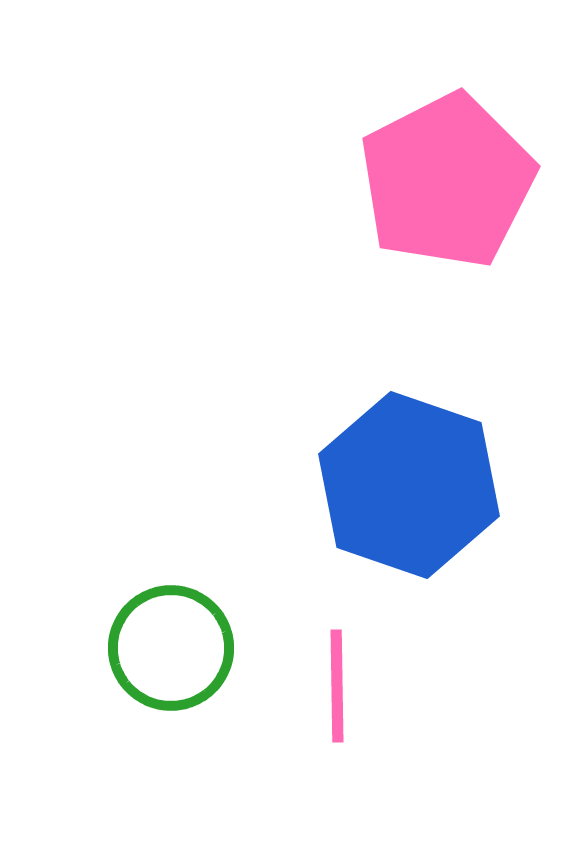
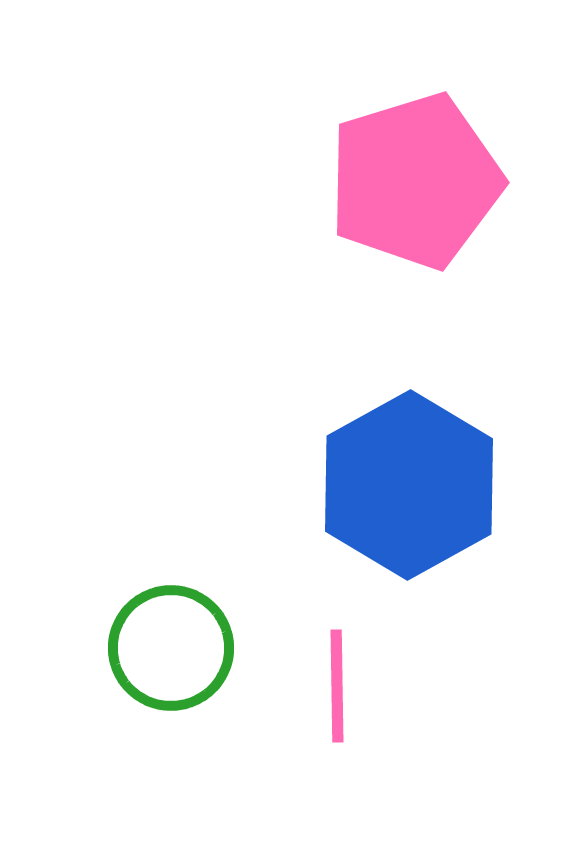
pink pentagon: moved 32 px left; rotated 10 degrees clockwise
blue hexagon: rotated 12 degrees clockwise
